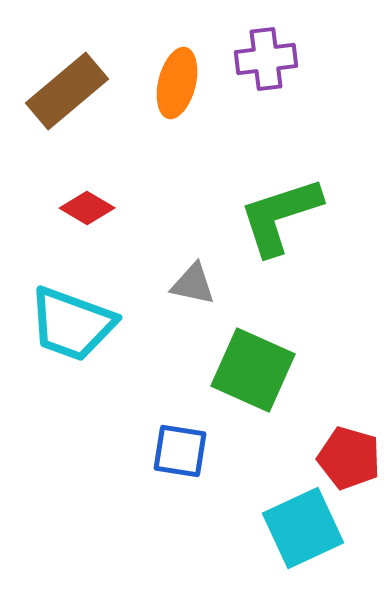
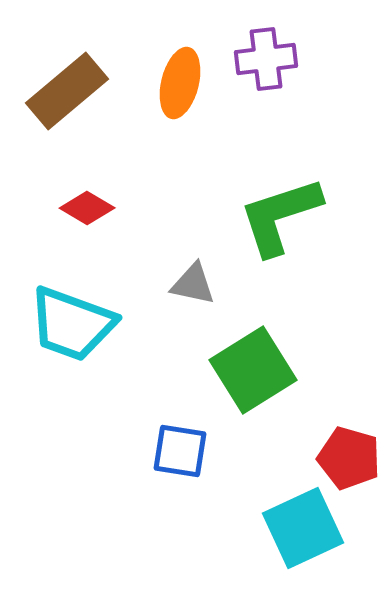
orange ellipse: moved 3 px right
green square: rotated 34 degrees clockwise
